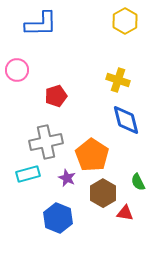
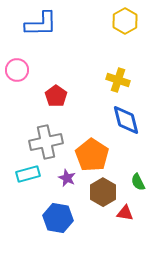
red pentagon: rotated 20 degrees counterclockwise
brown hexagon: moved 1 px up
blue hexagon: rotated 12 degrees counterclockwise
